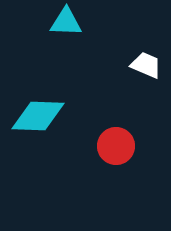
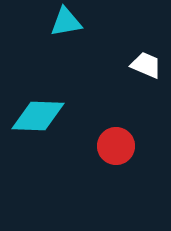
cyan triangle: rotated 12 degrees counterclockwise
